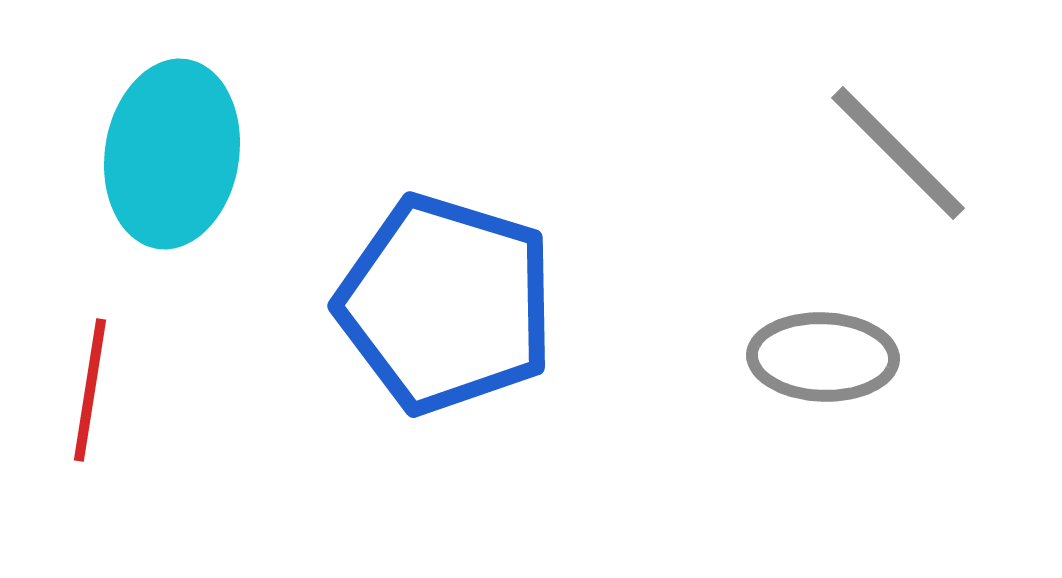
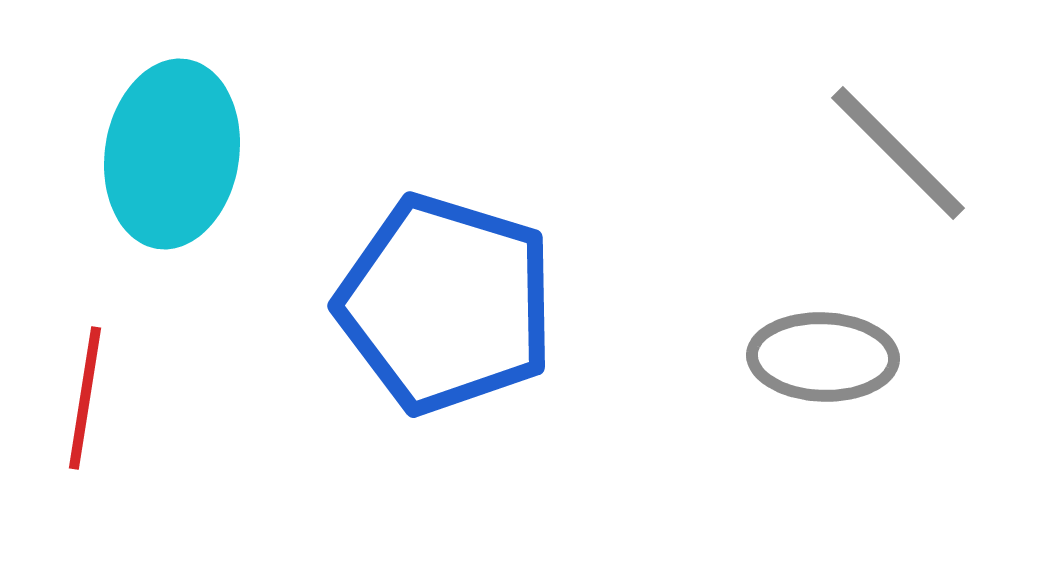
red line: moved 5 px left, 8 px down
